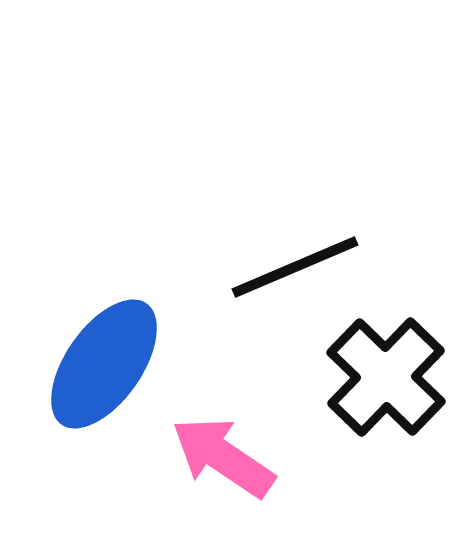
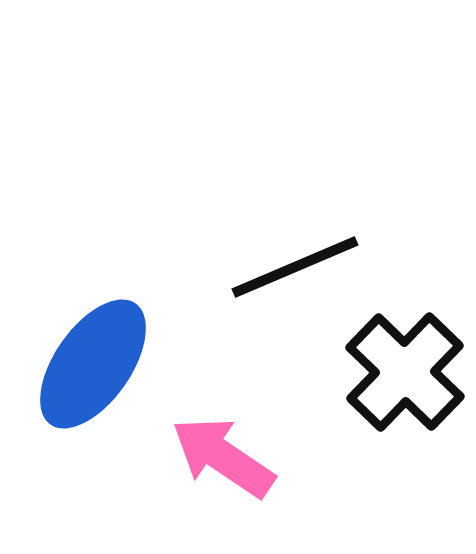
blue ellipse: moved 11 px left
black cross: moved 19 px right, 5 px up
